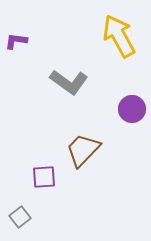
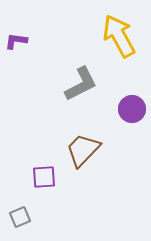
gray L-shape: moved 12 px right, 2 px down; rotated 63 degrees counterclockwise
gray square: rotated 15 degrees clockwise
